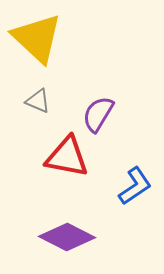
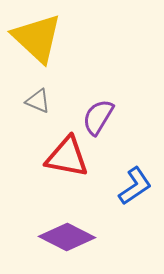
purple semicircle: moved 3 px down
